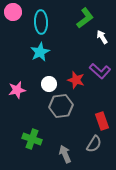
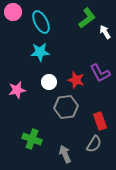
green L-shape: moved 2 px right
cyan ellipse: rotated 25 degrees counterclockwise
white arrow: moved 3 px right, 5 px up
cyan star: rotated 24 degrees clockwise
purple L-shape: moved 2 px down; rotated 20 degrees clockwise
white circle: moved 2 px up
gray hexagon: moved 5 px right, 1 px down
red rectangle: moved 2 px left
